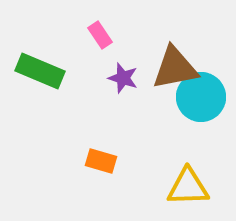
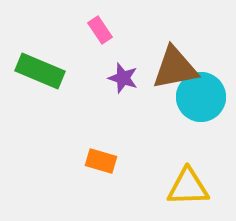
pink rectangle: moved 5 px up
